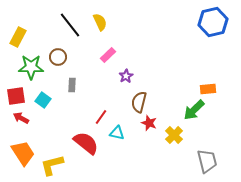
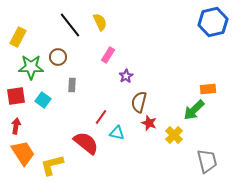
pink rectangle: rotated 14 degrees counterclockwise
red arrow: moved 5 px left, 8 px down; rotated 70 degrees clockwise
